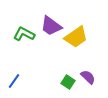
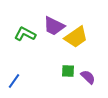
purple trapezoid: moved 3 px right; rotated 10 degrees counterclockwise
green L-shape: moved 1 px right
green square: moved 11 px up; rotated 32 degrees counterclockwise
